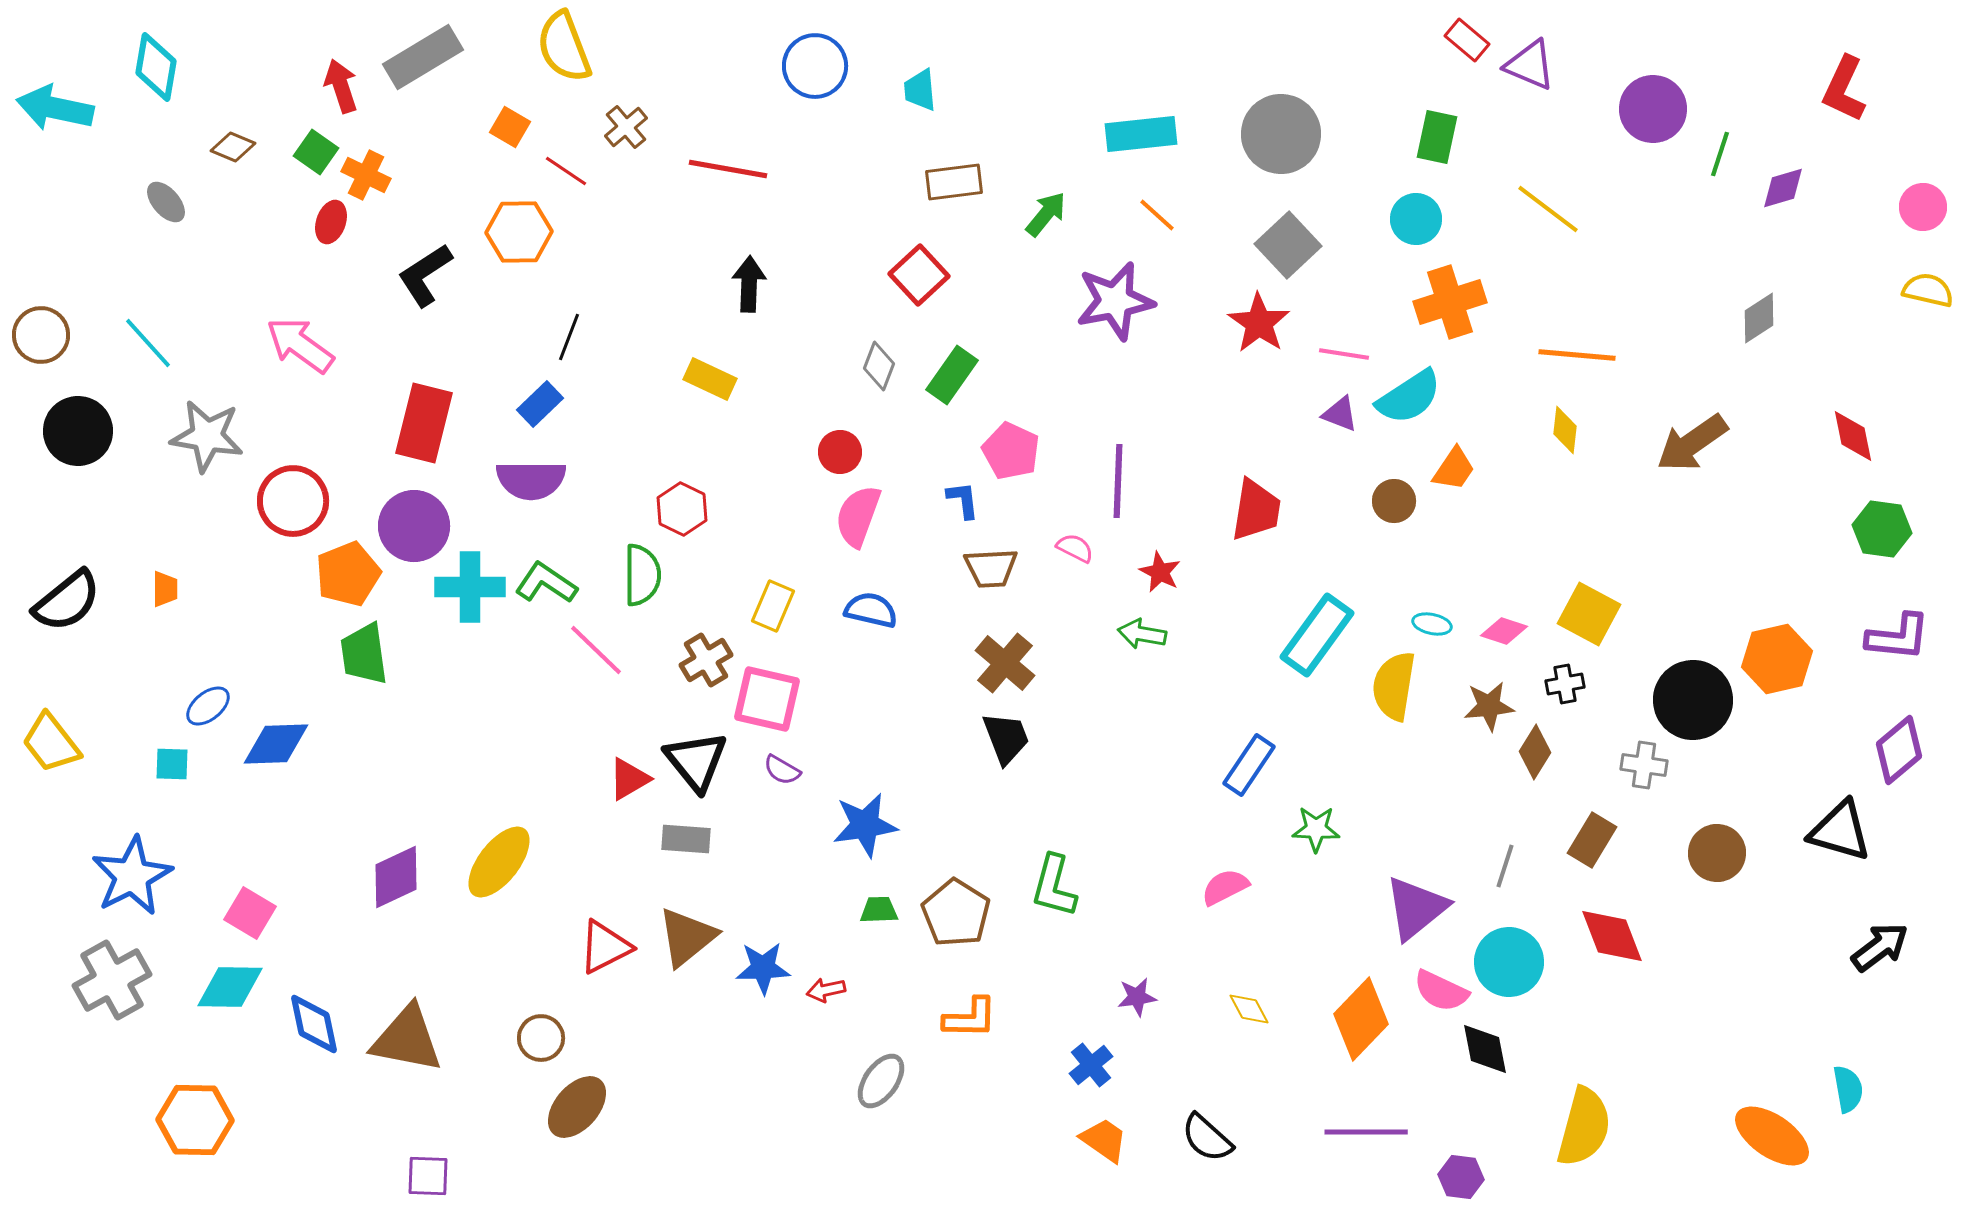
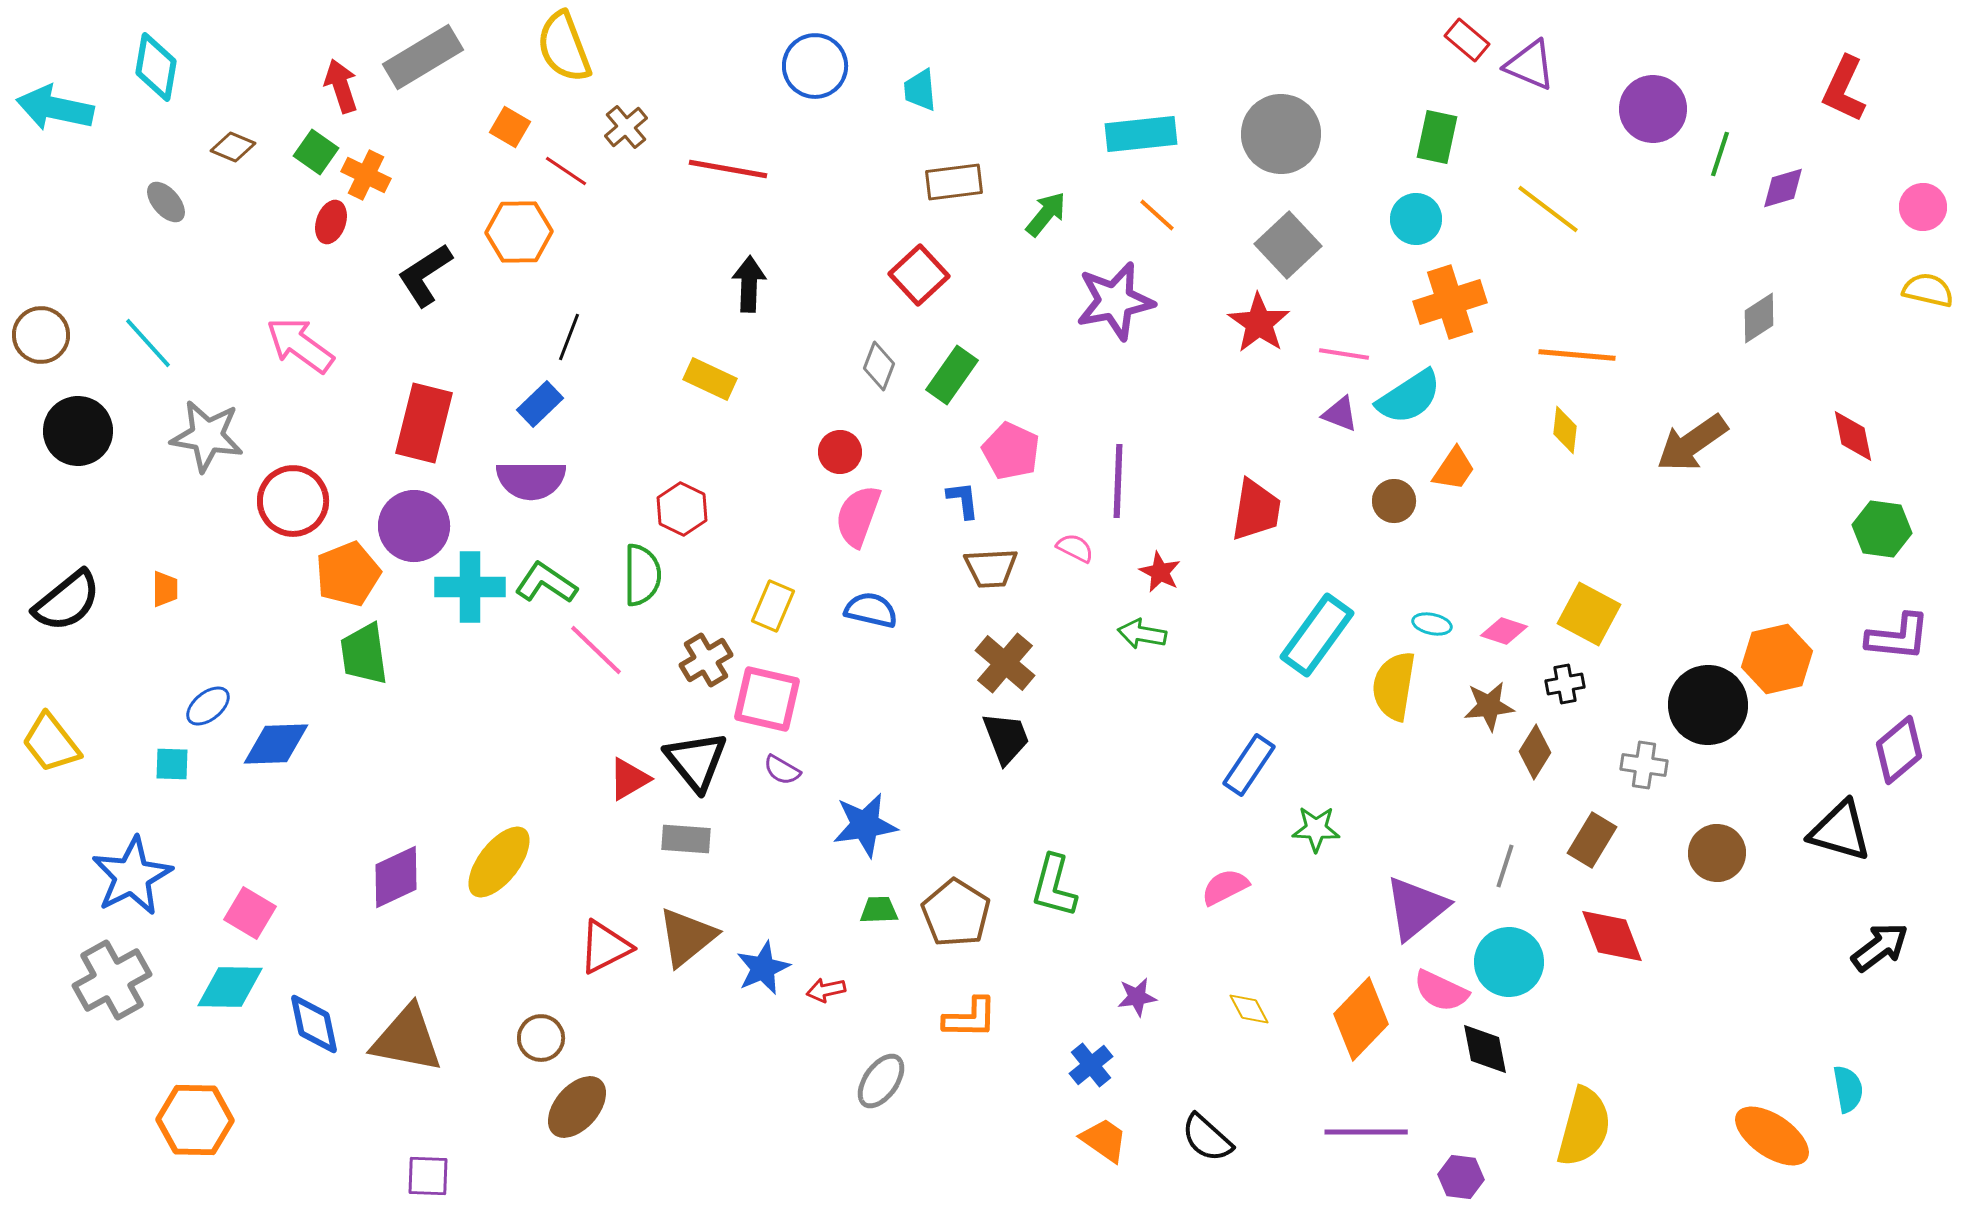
black circle at (1693, 700): moved 15 px right, 5 px down
blue star at (763, 968): rotated 22 degrees counterclockwise
